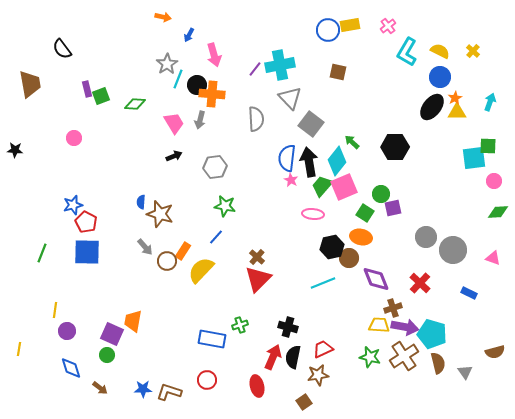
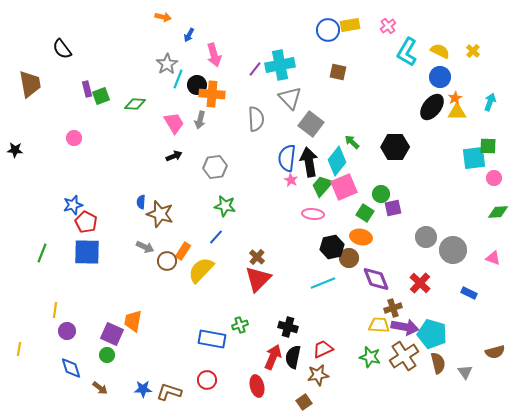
pink circle at (494, 181): moved 3 px up
gray arrow at (145, 247): rotated 24 degrees counterclockwise
